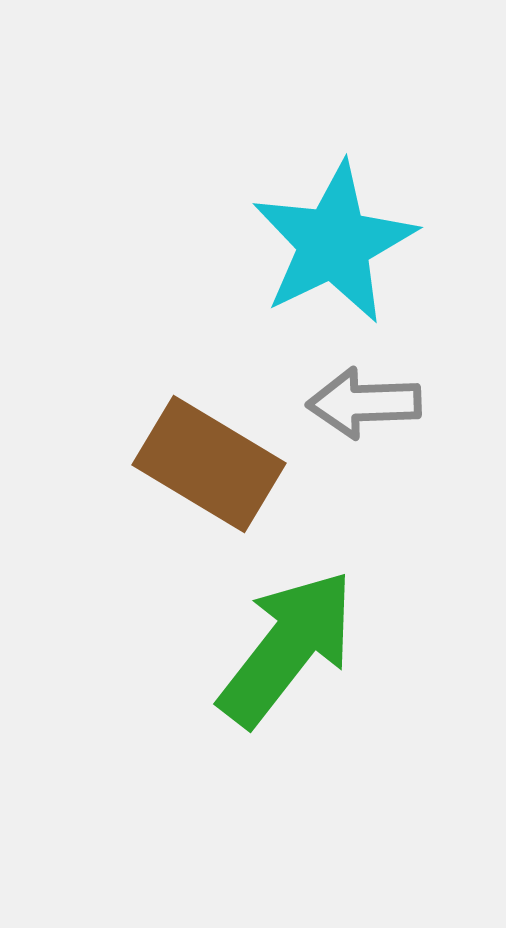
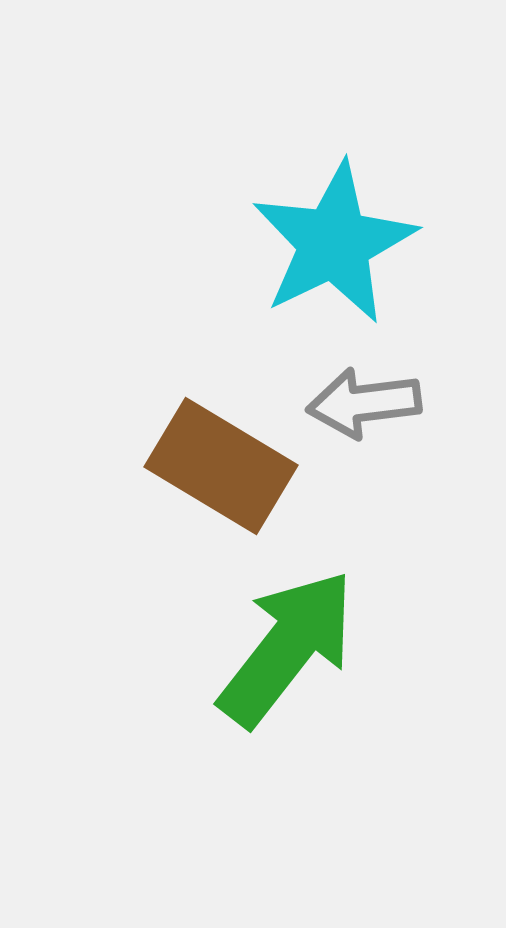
gray arrow: rotated 5 degrees counterclockwise
brown rectangle: moved 12 px right, 2 px down
